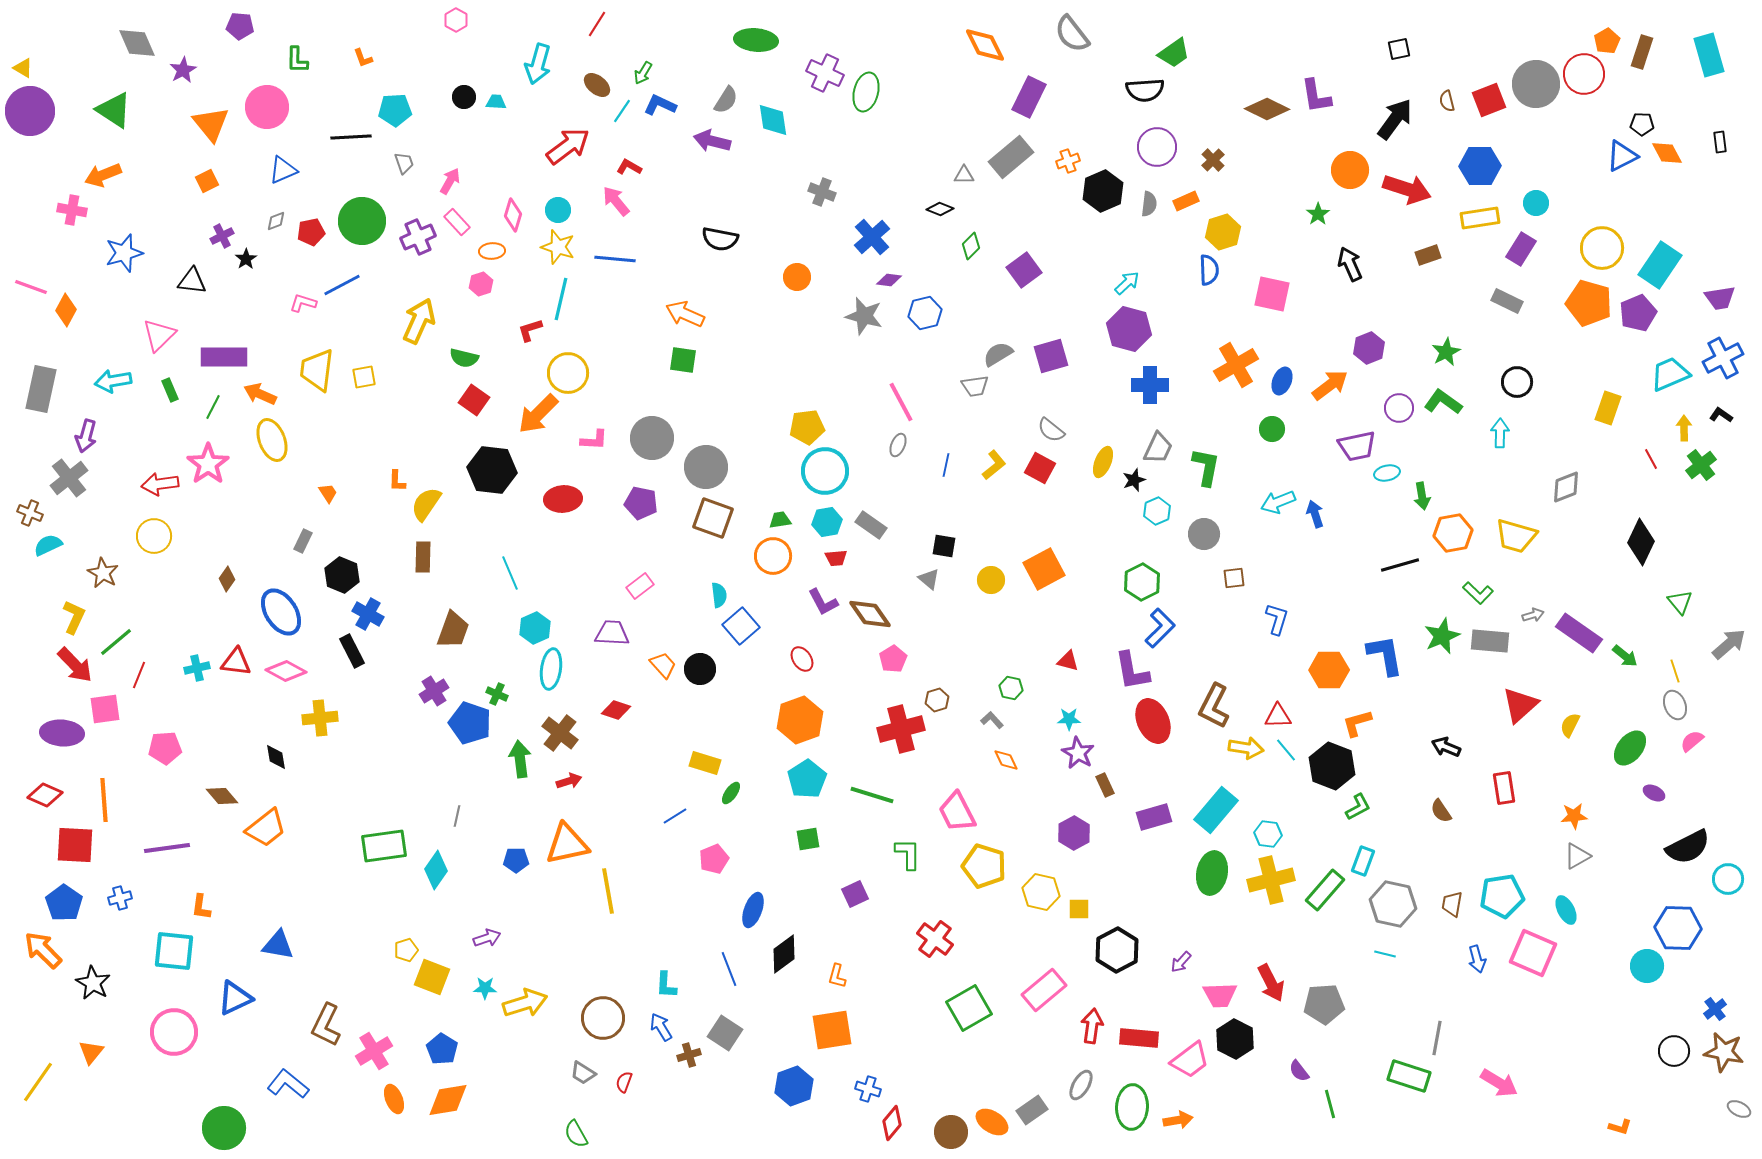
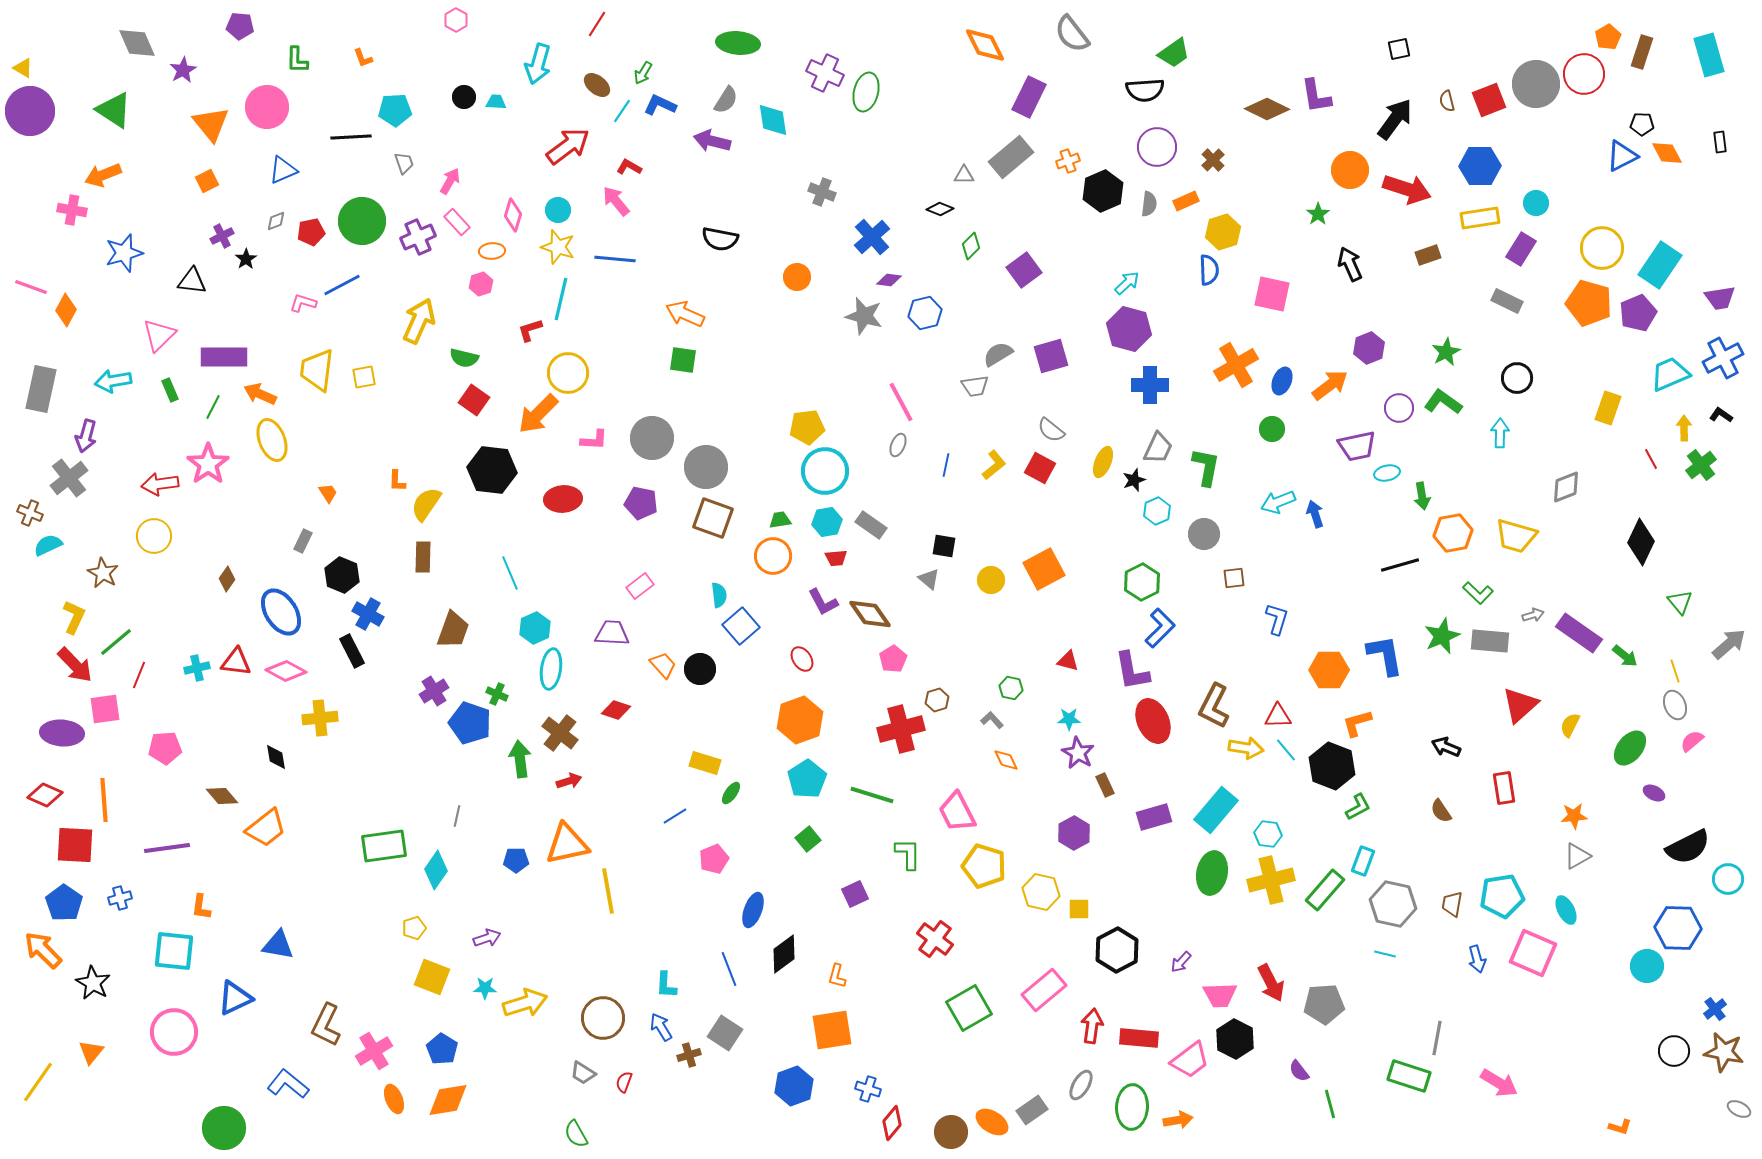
green ellipse at (756, 40): moved 18 px left, 3 px down
orange pentagon at (1607, 41): moved 1 px right, 4 px up
black circle at (1517, 382): moved 4 px up
green square at (808, 839): rotated 30 degrees counterclockwise
yellow pentagon at (406, 950): moved 8 px right, 22 px up
